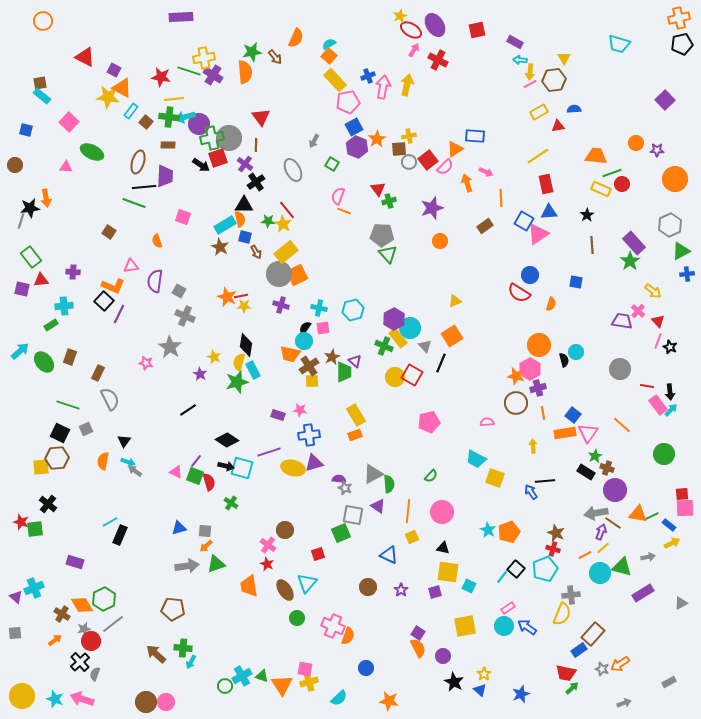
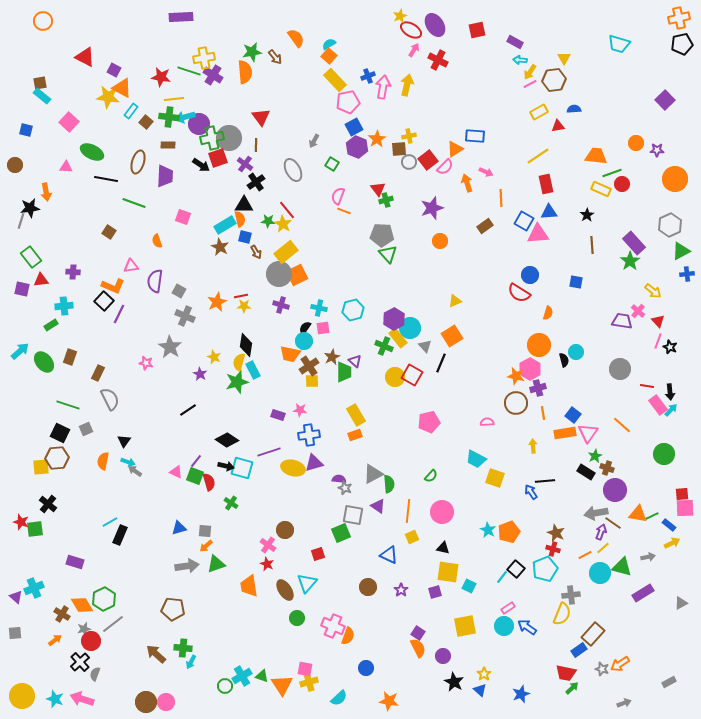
orange semicircle at (296, 38): rotated 60 degrees counterclockwise
yellow arrow at (530, 72): rotated 28 degrees clockwise
black line at (144, 187): moved 38 px left, 8 px up; rotated 15 degrees clockwise
orange arrow at (46, 198): moved 6 px up
green cross at (389, 201): moved 3 px left, 1 px up
pink triangle at (538, 234): rotated 30 degrees clockwise
orange star at (227, 297): moved 10 px left, 5 px down; rotated 24 degrees clockwise
orange semicircle at (551, 304): moved 3 px left, 9 px down
